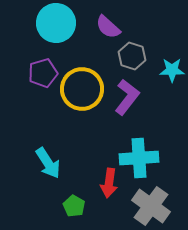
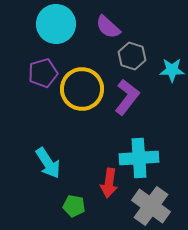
cyan circle: moved 1 px down
green pentagon: rotated 20 degrees counterclockwise
